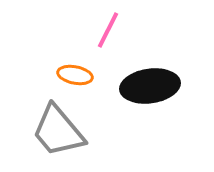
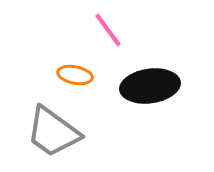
pink line: rotated 63 degrees counterclockwise
gray trapezoid: moved 5 px left, 1 px down; rotated 14 degrees counterclockwise
